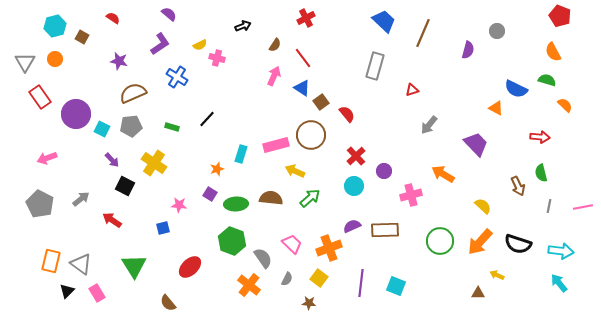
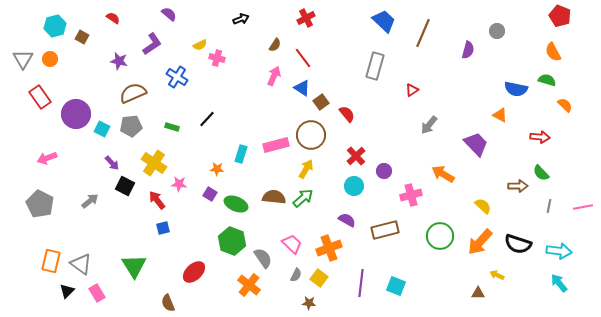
black arrow at (243, 26): moved 2 px left, 7 px up
purple L-shape at (160, 44): moved 8 px left
orange circle at (55, 59): moved 5 px left
gray triangle at (25, 62): moved 2 px left, 3 px up
blue semicircle at (516, 89): rotated 15 degrees counterclockwise
red triangle at (412, 90): rotated 16 degrees counterclockwise
orange triangle at (496, 108): moved 4 px right, 7 px down
purple arrow at (112, 160): moved 3 px down
orange star at (217, 169): rotated 24 degrees clockwise
yellow arrow at (295, 171): moved 11 px right, 2 px up; rotated 96 degrees clockwise
green semicircle at (541, 173): rotated 30 degrees counterclockwise
brown arrow at (518, 186): rotated 66 degrees counterclockwise
brown semicircle at (271, 198): moved 3 px right, 1 px up
green arrow at (310, 198): moved 7 px left
gray arrow at (81, 199): moved 9 px right, 2 px down
green ellipse at (236, 204): rotated 25 degrees clockwise
pink star at (179, 205): moved 21 px up
red arrow at (112, 220): moved 45 px right, 20 px up; rotated 18 degrees clockwise
purple semicircle at (352, 226): moved 5 px left, 6 px up; rotated 54 degrees clockwise
brown rectangle at (385, 230): rotated 12 degrees counterclockwise
green circle at (440, 241): moved 5 px up
cyan arrow at (561, 251): moved 2 px left
red ellipse at (190, 267): moved 4 px right, 5 px down
gray semicircle at (287, 279): moved 9 px right, 4 px up
brown semicircle at (168, 303): rotated 18 degrees clockwise
